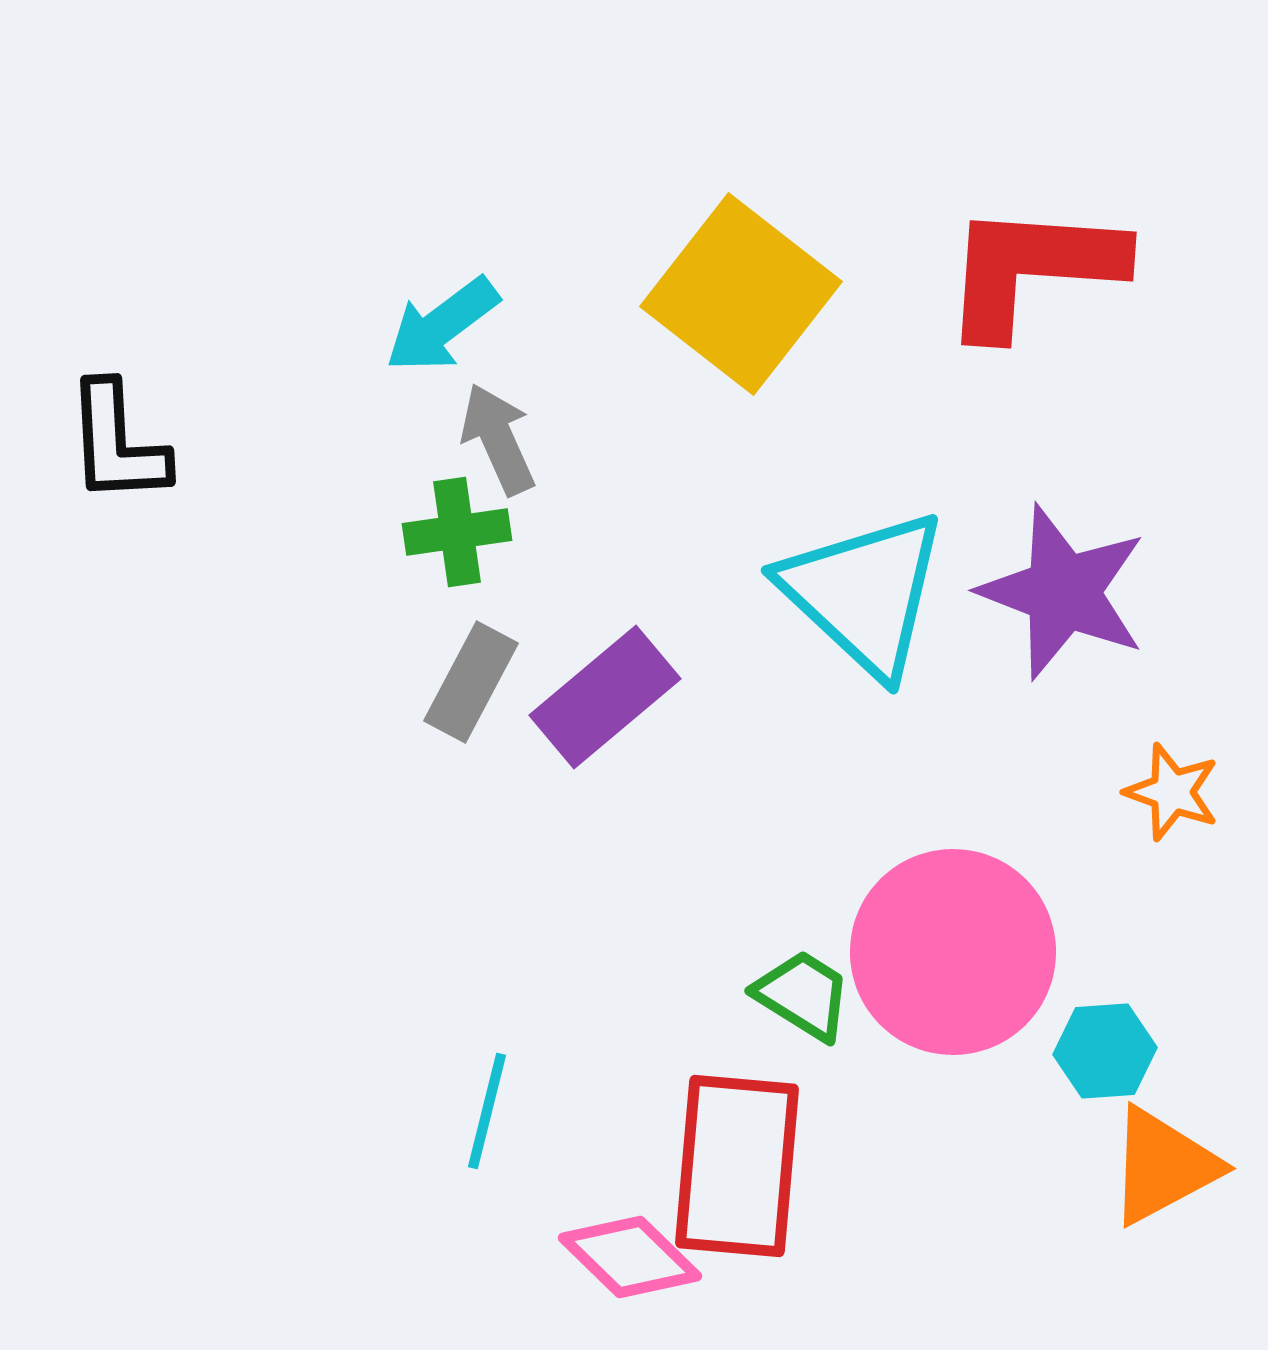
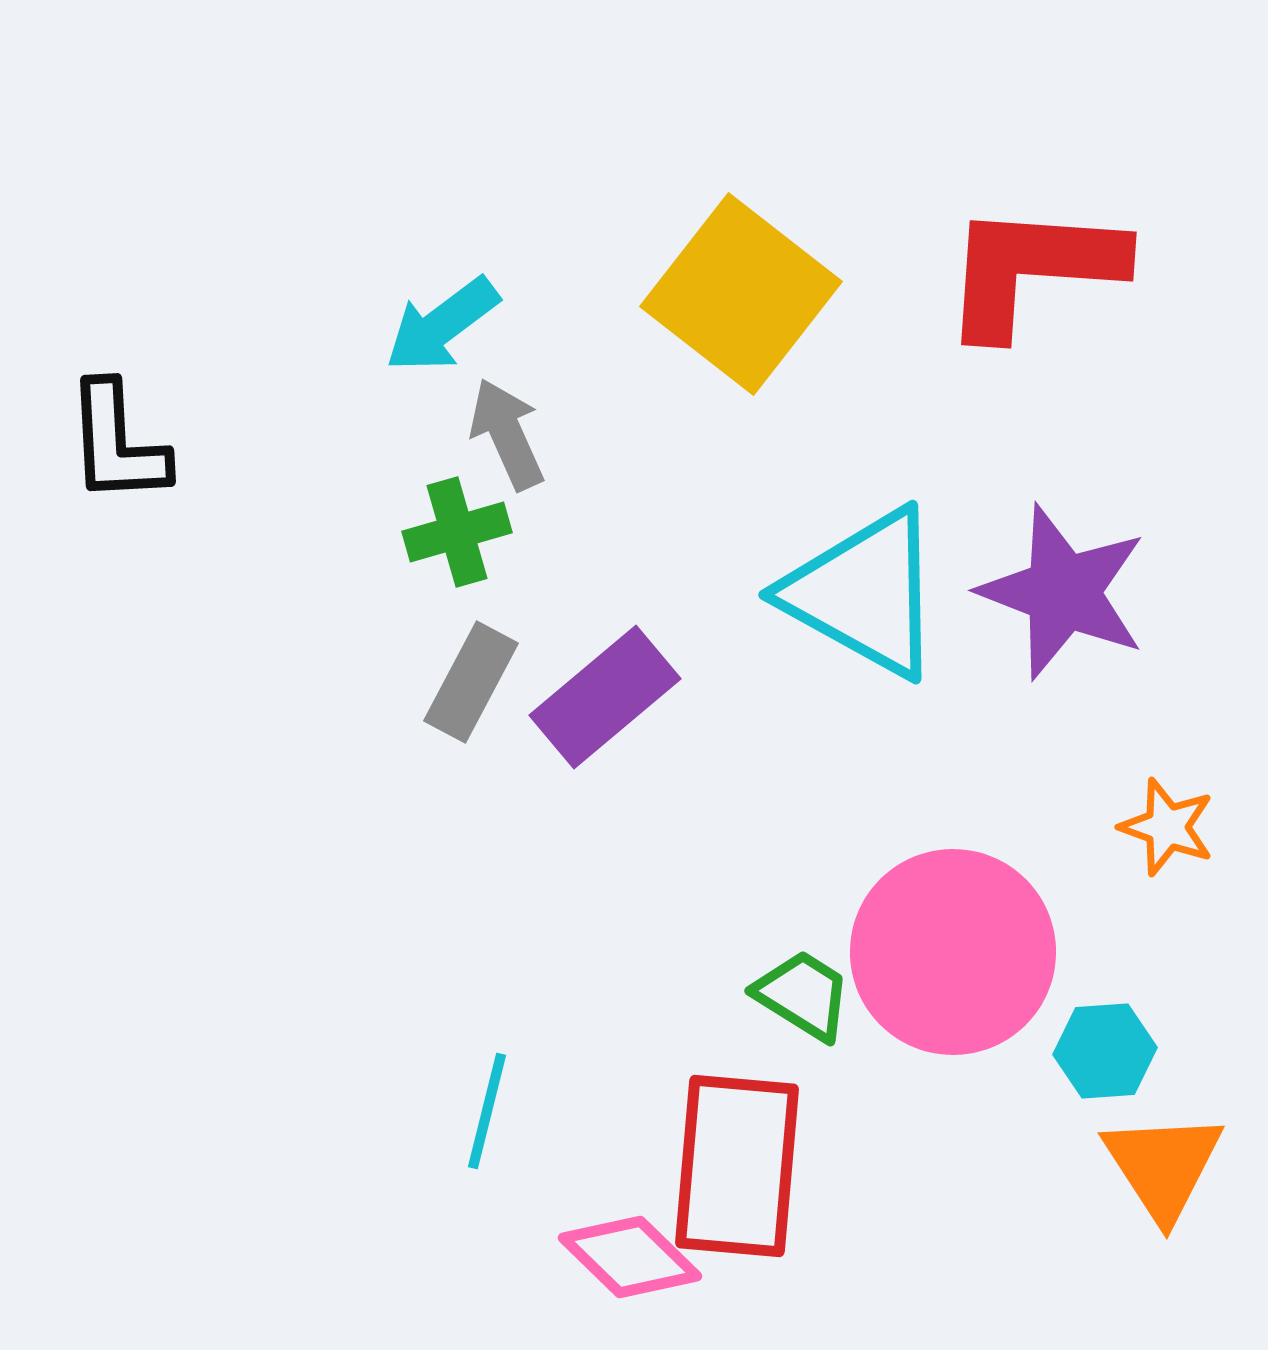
gray arrow: moved 9 px right, 5 px up
green cross: rotated 8 degrees counterclockwise
cyan triangle: rotated 14 degrees counterclockwise
orange star: moved 5 px left, 35 px down
orange triangle: rotated 35 degrees counterclockwise
